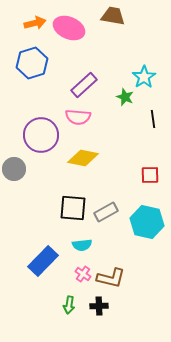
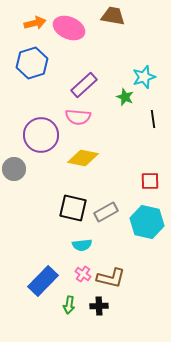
cyan star: rotated 15 degrees clockwise
red square: moved 6 px down
black square: rotated 8 degrees clockwise
blue rectangle: moved 20 px down
